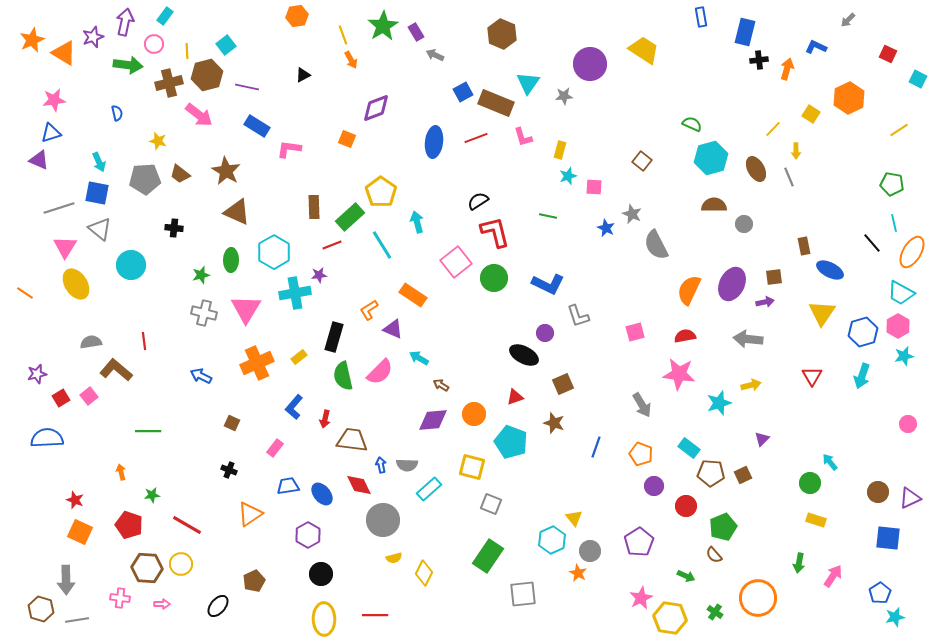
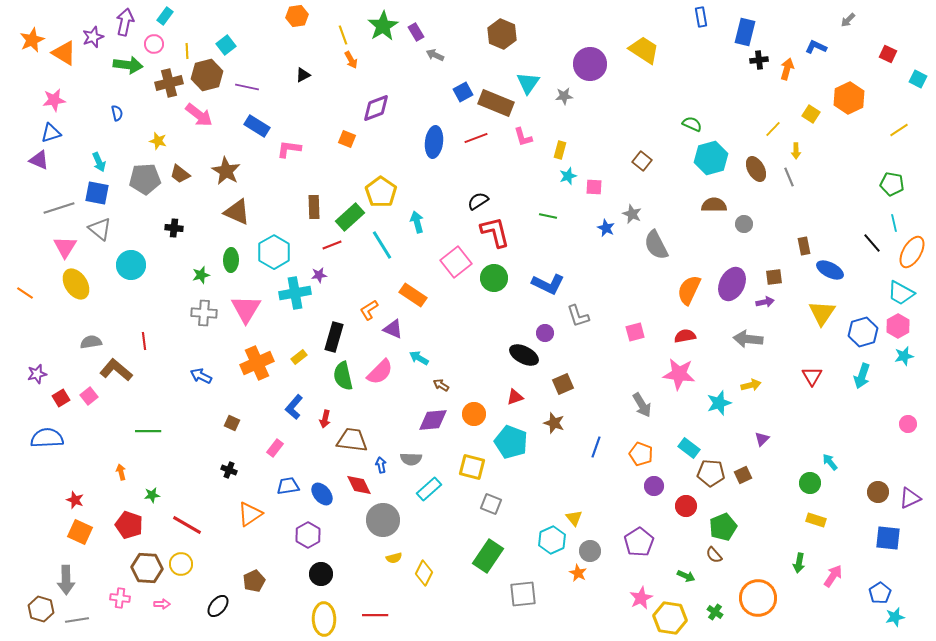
gray cross at (204, 313): rotated 10 degrees counterclockwise
gray semicircle at (407, 465): moved 4 px right, 6 px up
